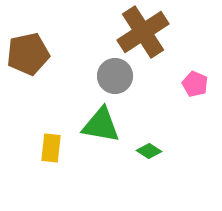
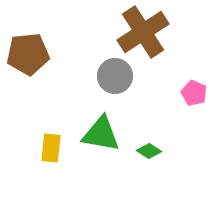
brown pentagon: rotated 6 degrees clockwise
pink pentagon: moved 1 px left, 9 px down
green triangle: moved 9 px down
